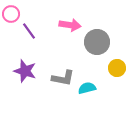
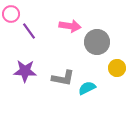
pink arrow: moved 1 px down
purple star: rotated 15 degrees counterclockwise
cyan semicircle: rotated 12 degrees counterclockwise
